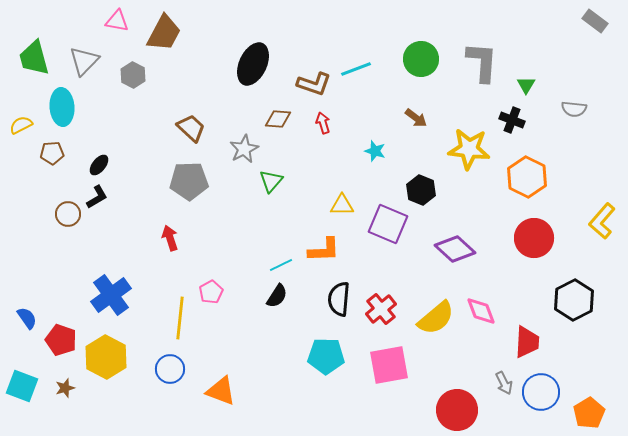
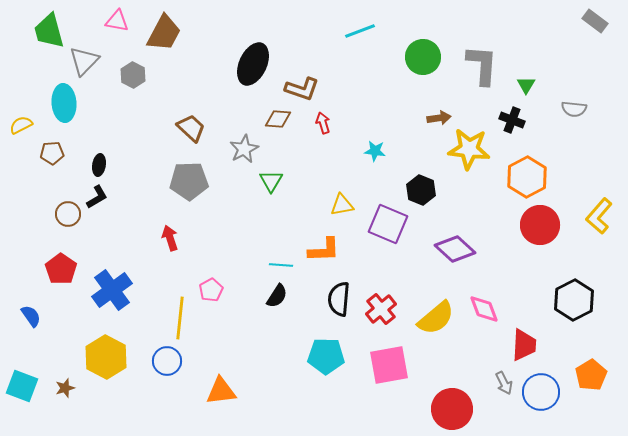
green trapezoid at (34, 58): moved 15 px right, 27 px up
green circle at (421, 59): moved 2 px right, 2 px up
gray L-shape at (482, 62): moved 3 px down
cyan line at (356, 69): moved 4 px right, 38 px up
brown L-shape at (314, 84): moved 12 px left, 5 px down
cyan ellipse at (62, 107): moved 2 px right, 4 px up
brown arrow at (416, 118): moved 23 px right; rotated 45 degrees counterclockwise
cyan star at (375, 151): rotated 10 degrees counterclockwise
black ellipse at (99, 165): rotated 30 degrees counterclockwise
orange hexagon at (527, 177): rotated 6 degrees clockwise
green triangle at (271, 181): rotated 10 degrees counterclockwise
yellow triangle at (342, 205): rotated 10 degrees counterclockwise
yellow L-shape at (602, 221): moved 3 px left, 5 px up
red circle at (534, 238): moved 6 px right, 13 px up
cyan line at (281, 265): rotated 30 degrees clockwise
pink pentagon at (211, 292): moved 2 px up
blue cross at (111, 295): moved 1 px right, 5 px up
pink diamond at (481, 311): moved 3 px right, 2 px up
blue semicircle at (27, 318): moved 4 px right, 2 px up
red pentagon at (61, 340): moved 71 px up; rotated 16 degrees clockwise
red trapezoid at (527, 342): moved 3 px left, 3 px down
blue circle at (170, 369): moved 3 px left, 8 px up
orange triangle at (221, 391): rotated 28 degrees counterclockwise
red circle at (457, 410): moved 5 px left, 1 px up
orange pentagon at (589, 413): moved 2 px right, 38 px up
